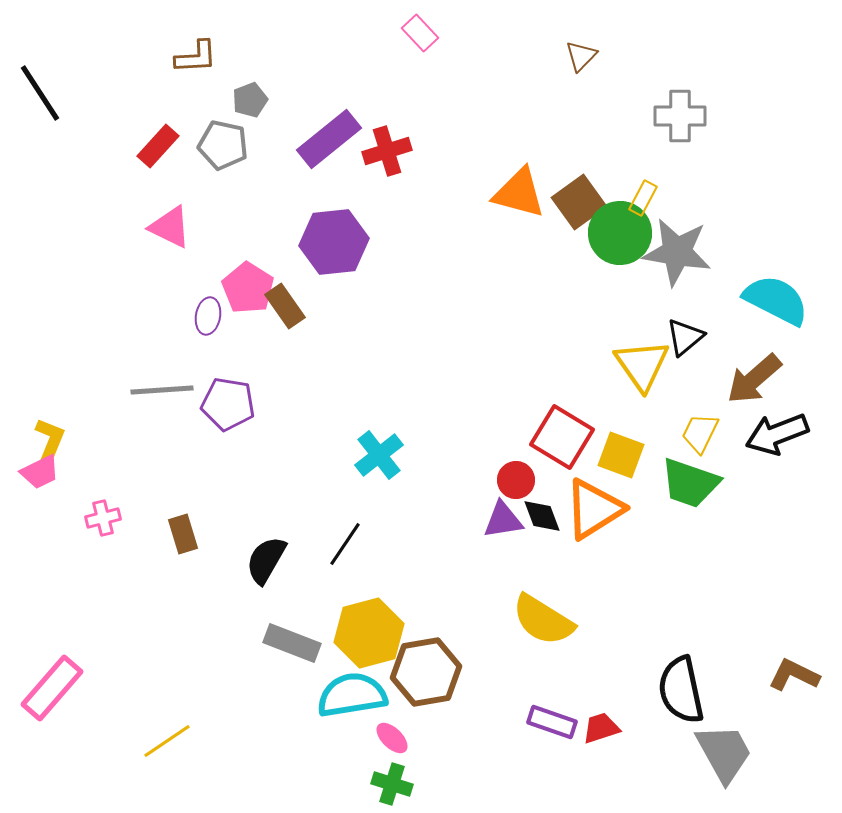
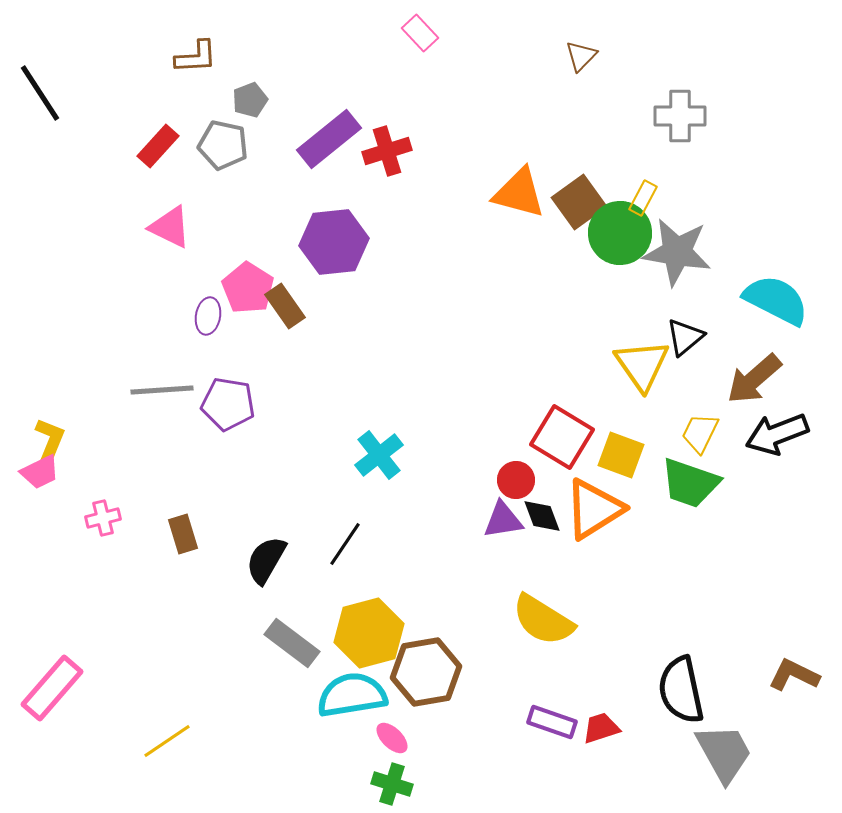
gray rectangle at (292, 643): rotated 16 degrees clockwise
